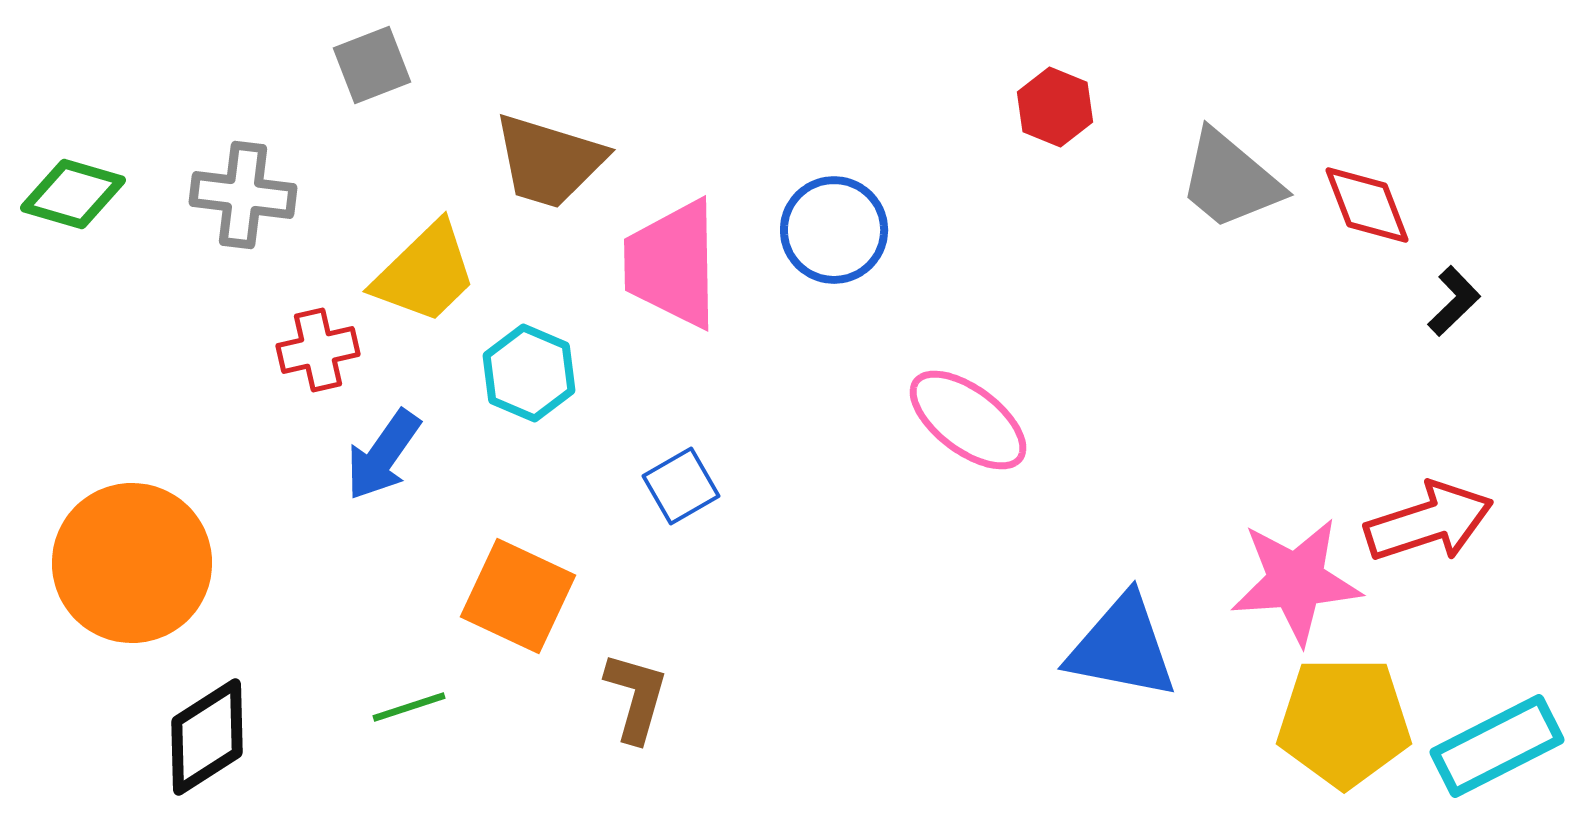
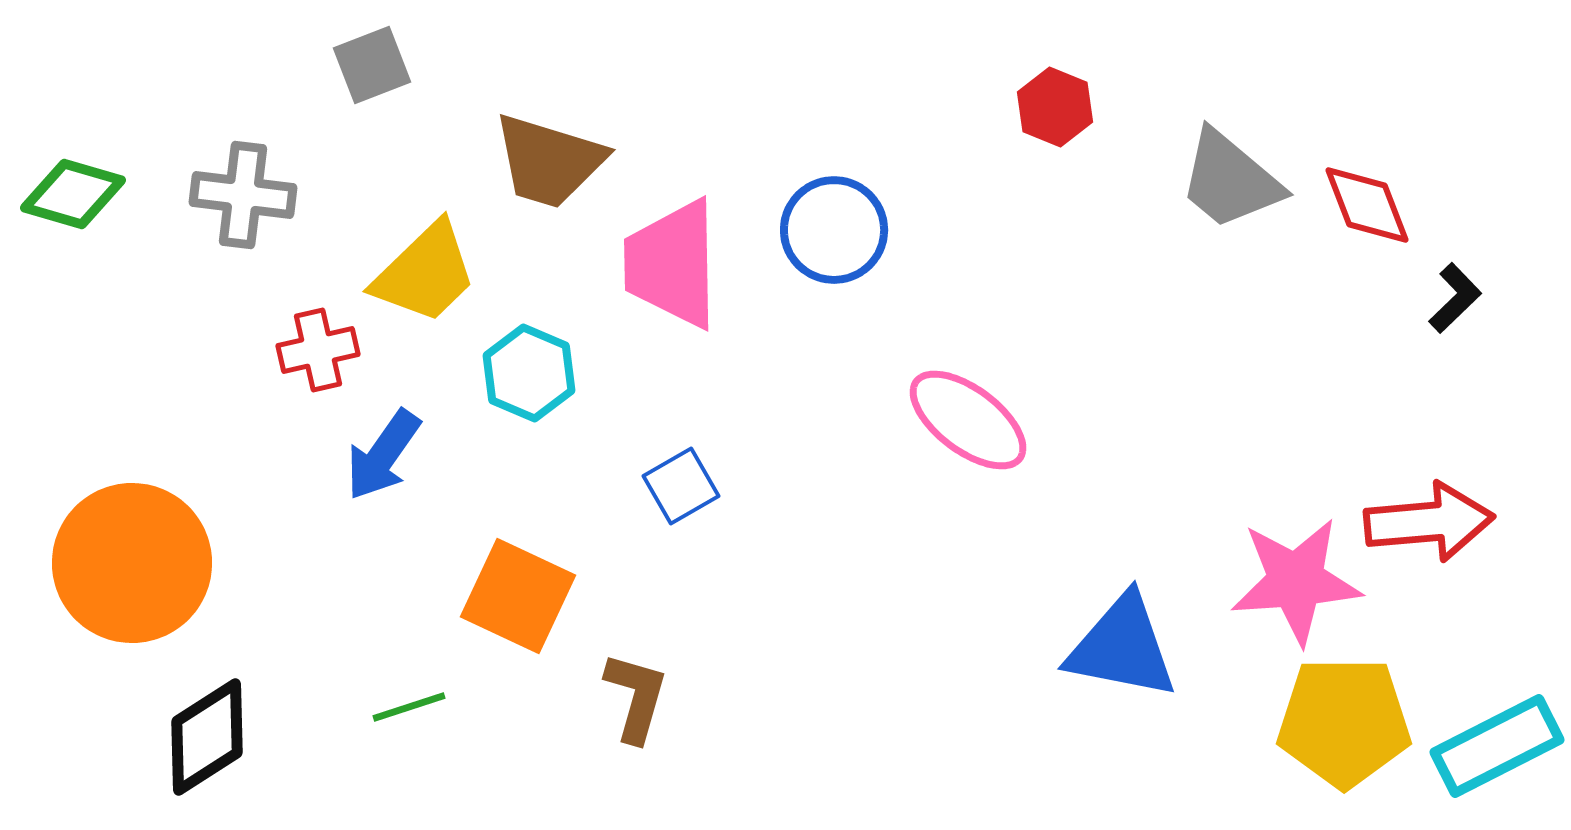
black L-shape: moved 1 px right, 3 px up
red arrow: rotated 13 degrees clockwise
